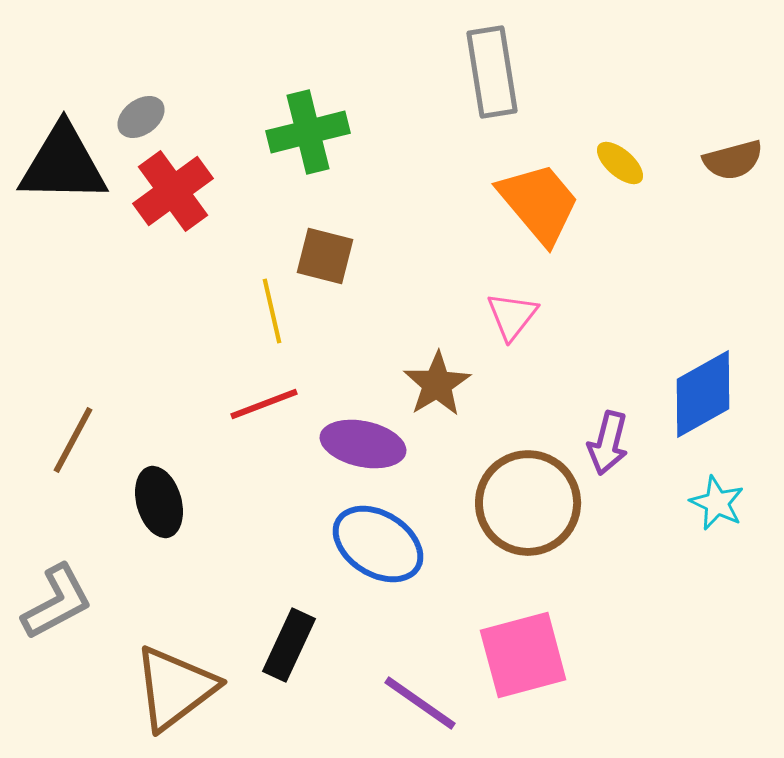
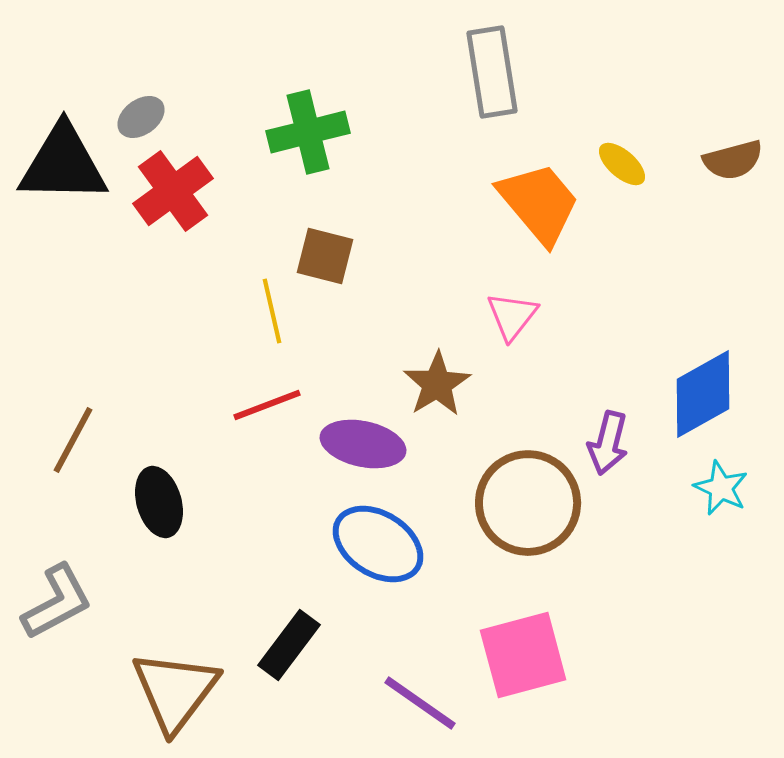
yellow ellipse: moved 2 px right, 1 px down
red line: moved 3 px right, 1 px down
cyan star: moved 4 px right, 15 px up
black rectangle: rotated 12 degrees clockwise
brown triangle: moved 3 px down; rotated 16 degrees counterclockwise
